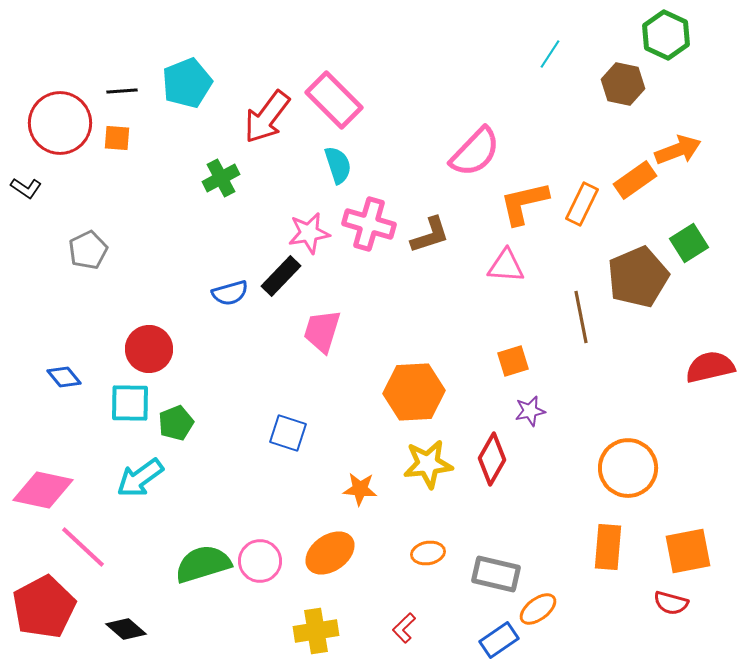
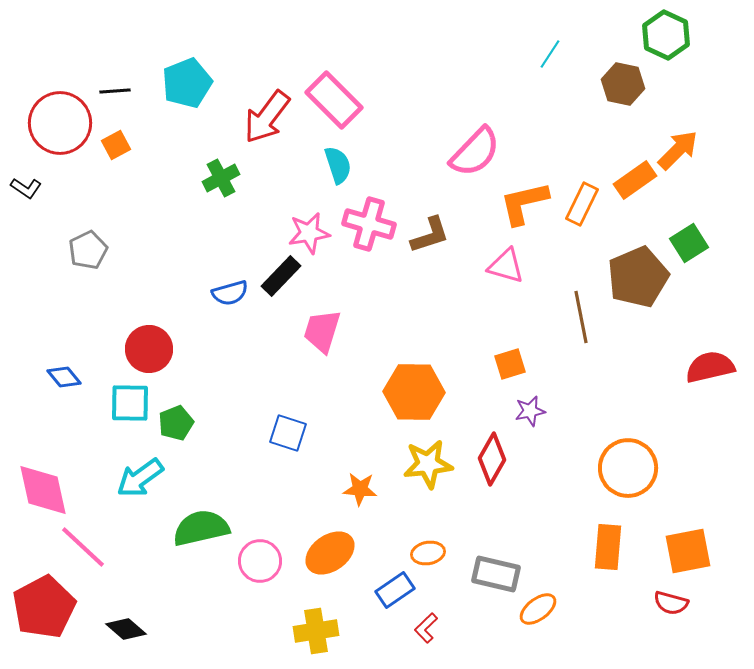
black line at (122, 91): moved 7 px left
orange square at (117, 138): moved 1 px left, 7 px down; rotated 32 degrees counterclockwise
orange arrow at (678, 150): rotated 24 degrees counterclockwise
pink triangle at (506, 266): rotated 12 degrees clockwise
orange square at (513, 361): moved 3 px left, 3 px down
orange hexagon at (414, 392): rotated 4 degrees clockwise
pink diamond at (43, 490): rotated 66 degrees clockwise
green semicircle at (203, 564): moved 2 px left, 36 px up; rotated 4 degrees clockwise
red L-shape at (404, 628): moved 22 px right
blue rectangle at (499, 640): moved 104 px left, 50 px up
